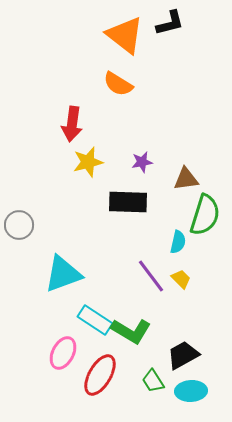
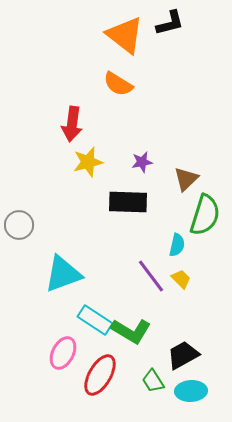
brown triangle: rotated 36 degrees counterclockwise
cyan semicircle: moved 1 px left, 3 px down
